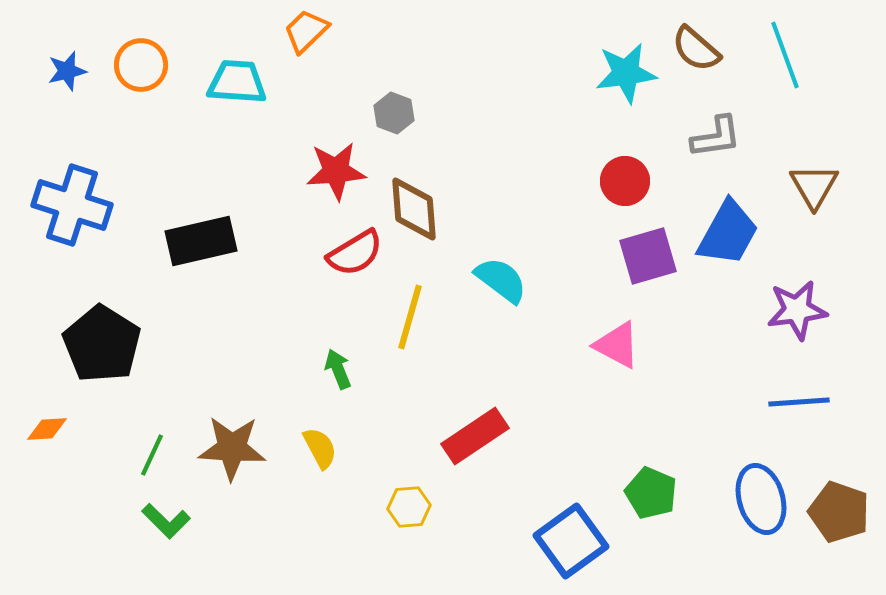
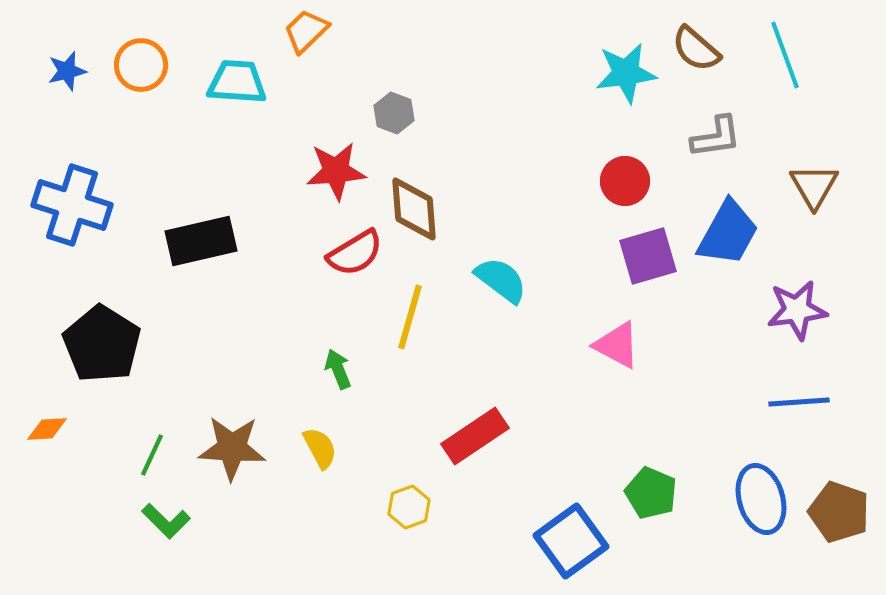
yellow hexagon: rotated 15 degrees counterclockwise
